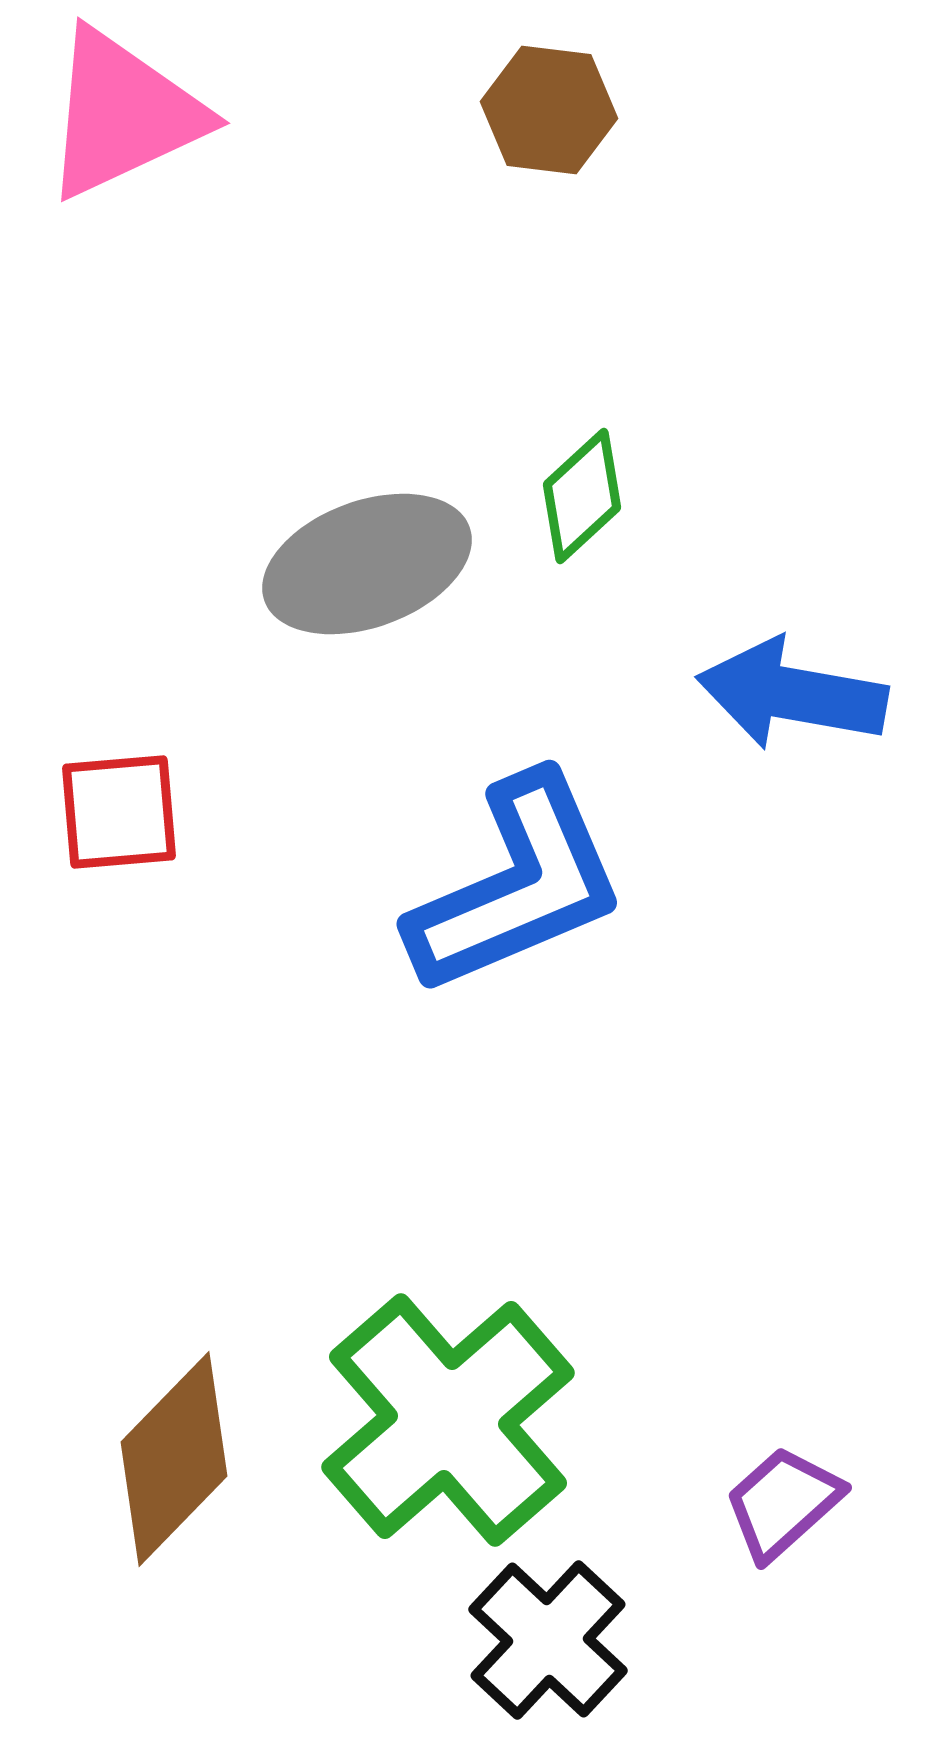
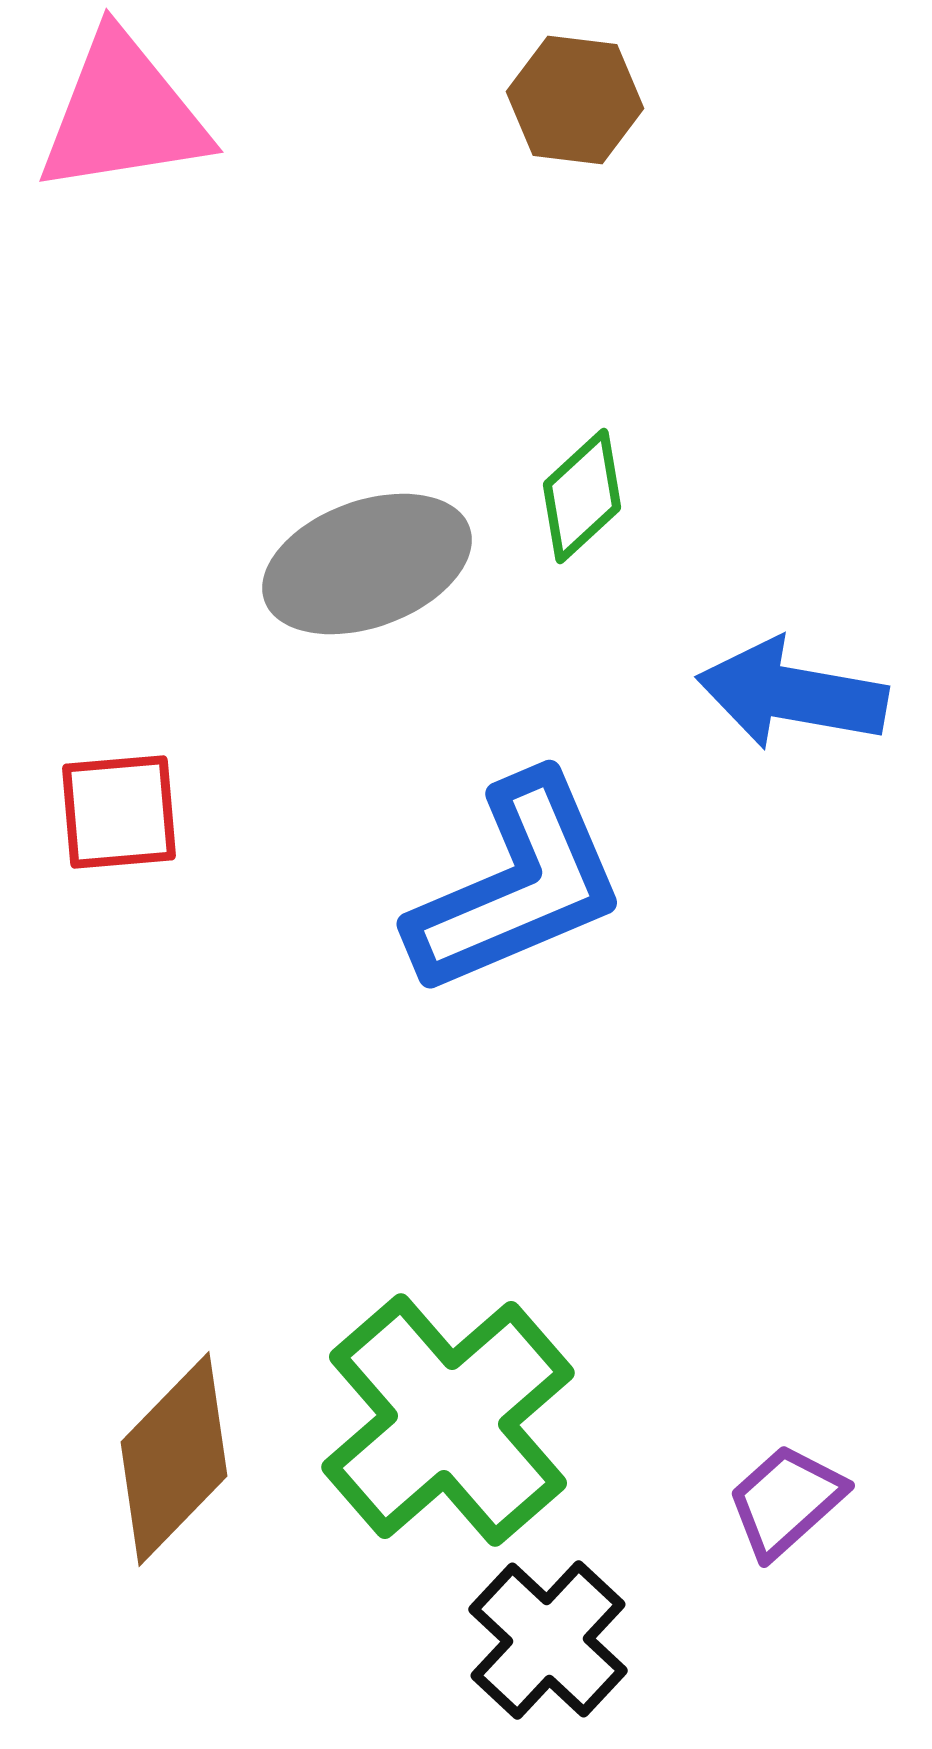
brown hexagon: moved 26 px right, 10 px up
pink triangle: rotated 16 degrees clockwise
purple trapezoid: moved 3 px right, 2 px up
